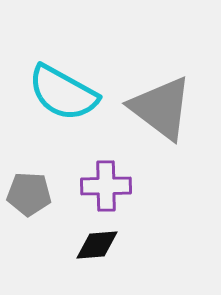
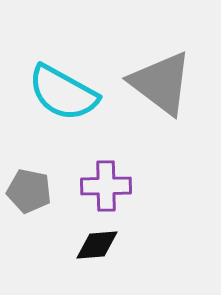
gray triangle: moved 25 px up
gray pentagon: moved 3 px up; rotated 9 degrees clockwise
